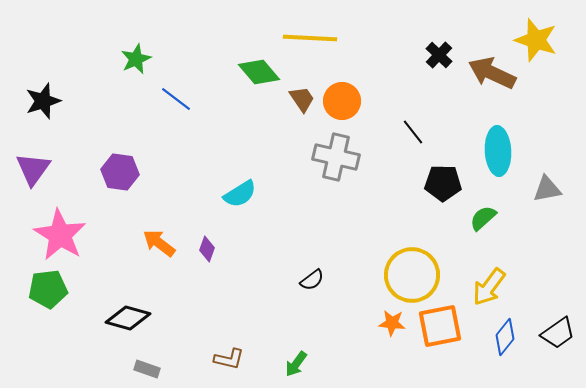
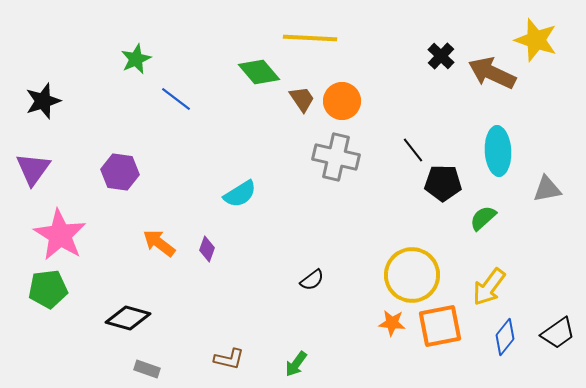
black cross: moved 2 px right, 1 px down
black line: moved 18 px down
